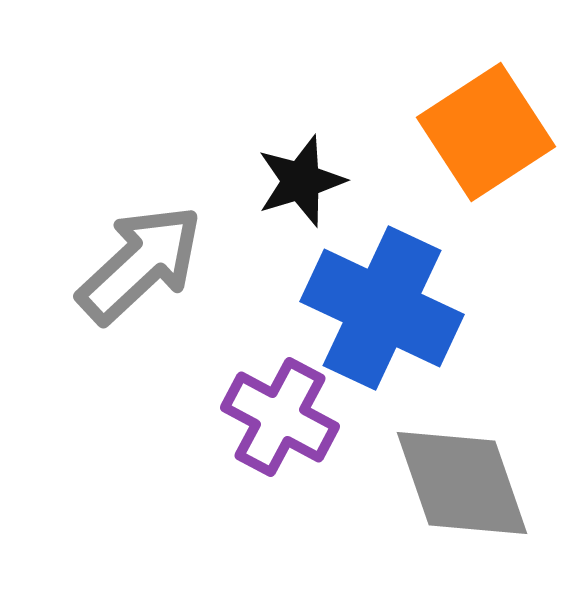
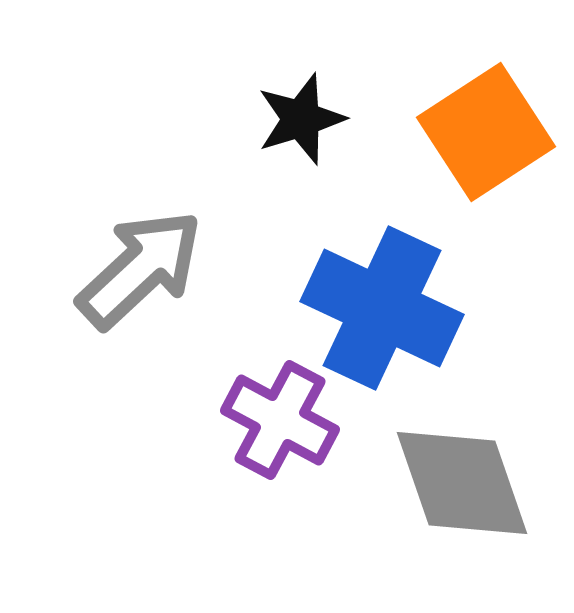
black star: moved 62 px up
gray arrow: moved 5 px down
purple cross: moved 3 px down
